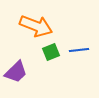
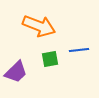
orange arrow: moved 3 px right
green square: moved 1 px left, 7 px down; rotated 12 degrees clockwise
